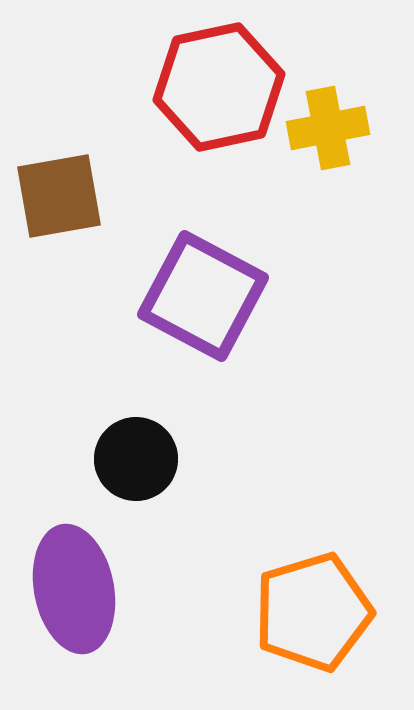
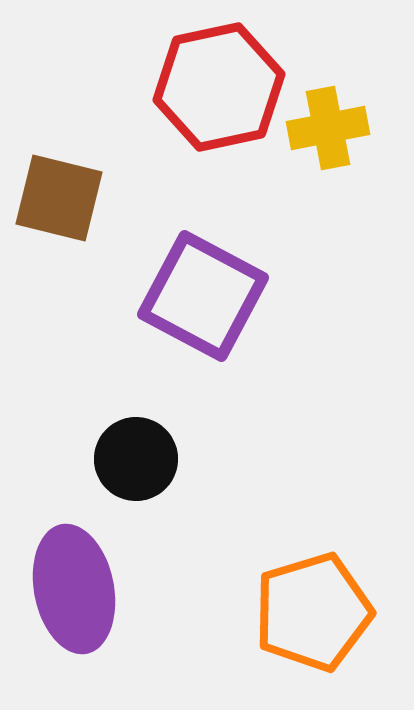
brown square: moved 2 px down; rotated 24 degrees clockwise
